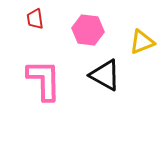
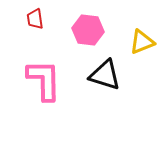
black triangle: rotated 12 degrees counterclockwise
